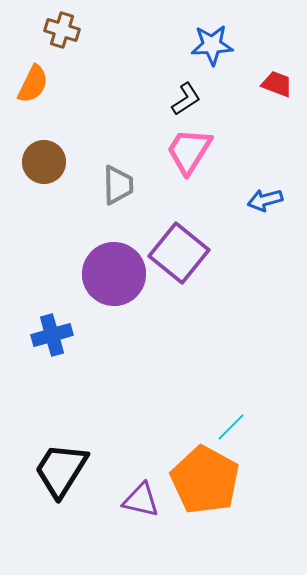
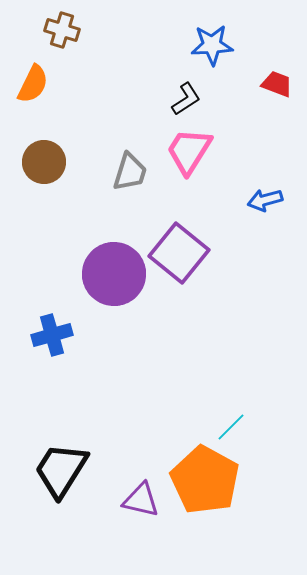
gray trapezoid: moved 12 px right, 13 px up; rotated 18 degrees clockwise
